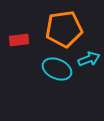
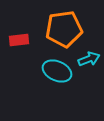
cyan ellipse: moved 2 px down
